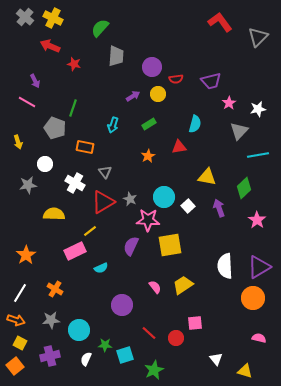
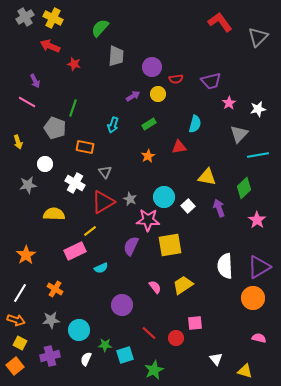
gray cross at (25, 17): rotated 18 degrees clockwise
gray triangle at (239, 131): moved 3 px down
